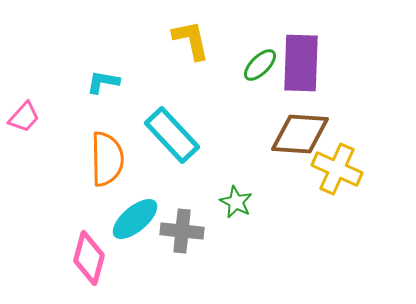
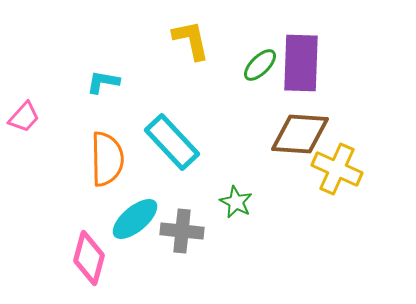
cyan rectangle: moved 7 px down
